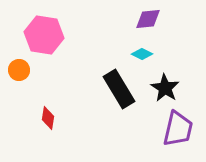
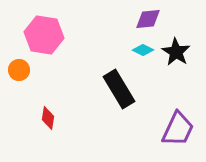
cyan diamond: moved 1 px right, 4 px up
black star: moved 11 px right, 36 px up
purple trapezoid: rotated 12 degrees clockwise
